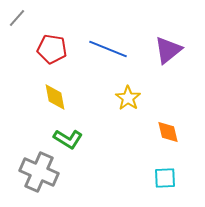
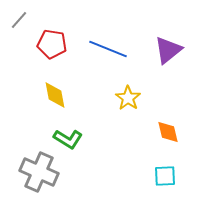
gray line: moved 2 px right, 2 px down
red pentagon: moved 5 px up
yellow diamond: moved 2 px up
cyan square: moved 2 px up
